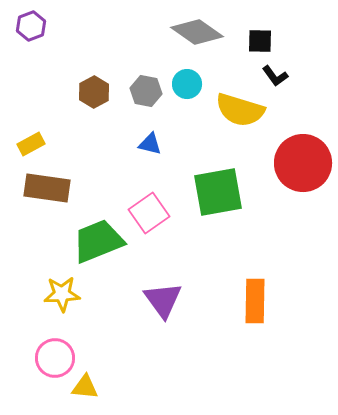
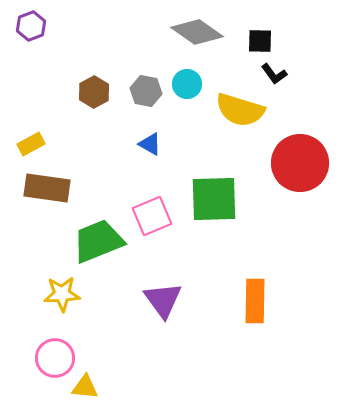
black L-shape: moved 1 px left, 2 px up
blue triangle: rotated 15 degrees clockwise
red circle: moved 3 px left
green square: moved 4 px left, 7 px down; rotated 8 degrees clockwise
pink square: moved 3 px right, 3 px down; rotated 12 degrees clockwise
